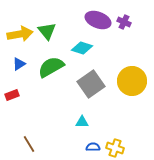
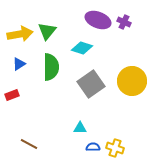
green triangle: rotated 18 degrees clockwise
green semicircle: rotated 120 degrees clockwise
cyan triangle: moved 2 px left, 6 px down
brown line: rotated 30 degrees counterclockwise
